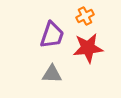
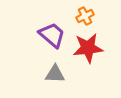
purple trapezoid: rotated 68 degrees counterclockwise
gray triangle: moved 3 px right
